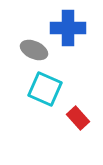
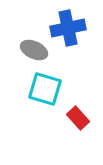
blue cross: rotated 12 degrees counterclockwise
cyan square: rotated 8 degrees counterclockwise
